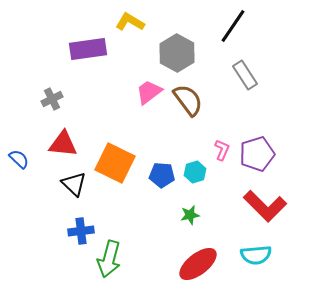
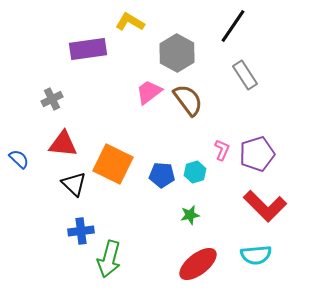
orange square: moved 2 px left, 1 px down
